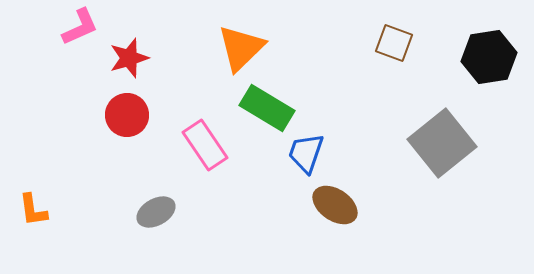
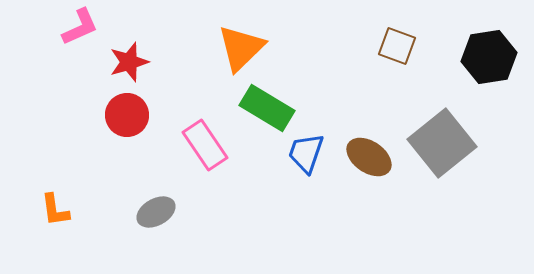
brown square: moved 3 px right, 3 px down
red star: moved 4 px down
brown ellipse: moved 34 px right, 48 px up
orange L-shape: moved 22 px right
